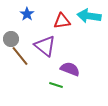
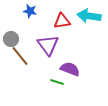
blue star: moved 3 px right, 3 px up; rotated 24 degrees counterclockwise
purple triangle: moved 3 px right, 1 px up; rotated 15 degrees clockwise
green line: moved 1 px right, 3 px up
